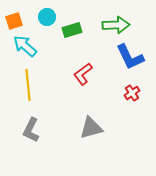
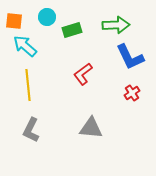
orange square: rotated 24 degrees clockwise
gray triangle: rotated 20 degrees clockwise
